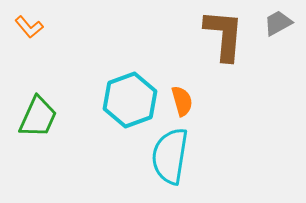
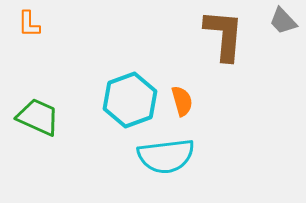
gray trapezoid: moved 5 px right, 2 px up; rotated 104 degrees counterclockwise
orange L-shape: moved 3 px up; rotated 40 degrees clockwise
green trapezoid: rotated 90 degrees counterclockwise
cyan semicircle: moved 4 px left; rotated 106 degrees counterclockwise
